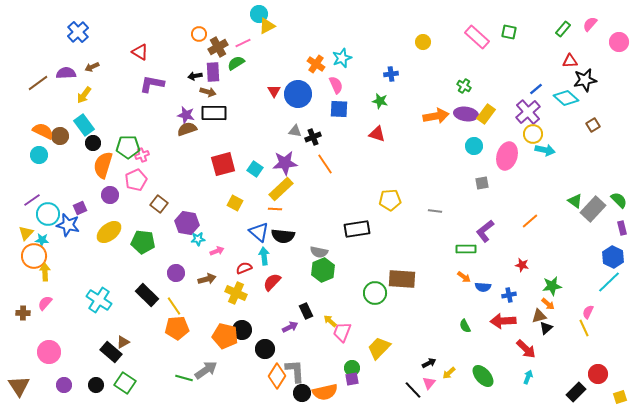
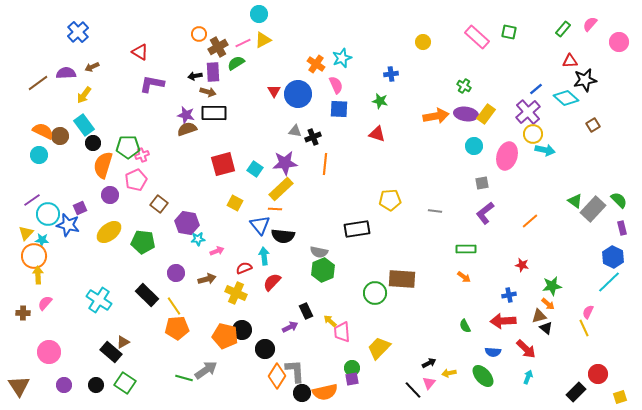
yellow triangle at (267, 26): moved 4 px left, 14 px down
orange line at (325, 164): rotated 40 degrees clockwise
purple L-shape at (485, 231): moved 18 px up
blue triangle at (259, 232): moved 1 px right, 7 px up; rotated 10 degrees clockwise
yellow arrow at (45, 272): moved 7 px left, 3 px down
blue semicircle at (483, 287): moved 10 px right, 65 px down
black triangle at (546, 328): rotated 40 degrees counterclockwise
pink trapezoid at (342, 332): rotated 25 degrees counterclockwise
yellow arrow at (449, 373): rotated 32 degrees clockwise
